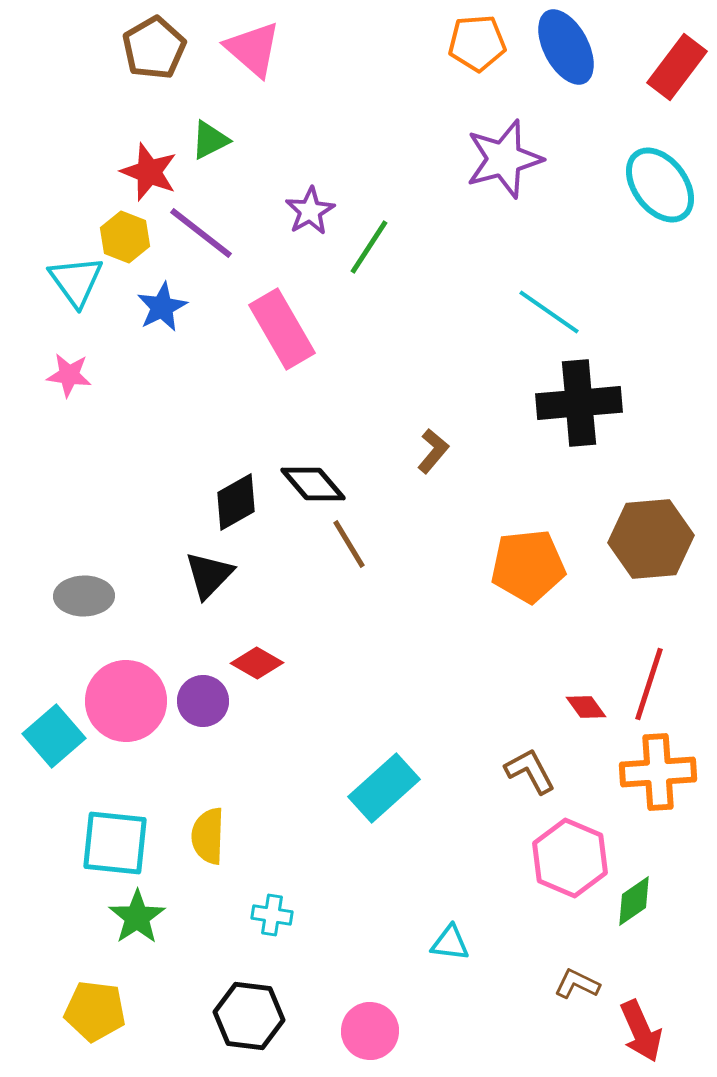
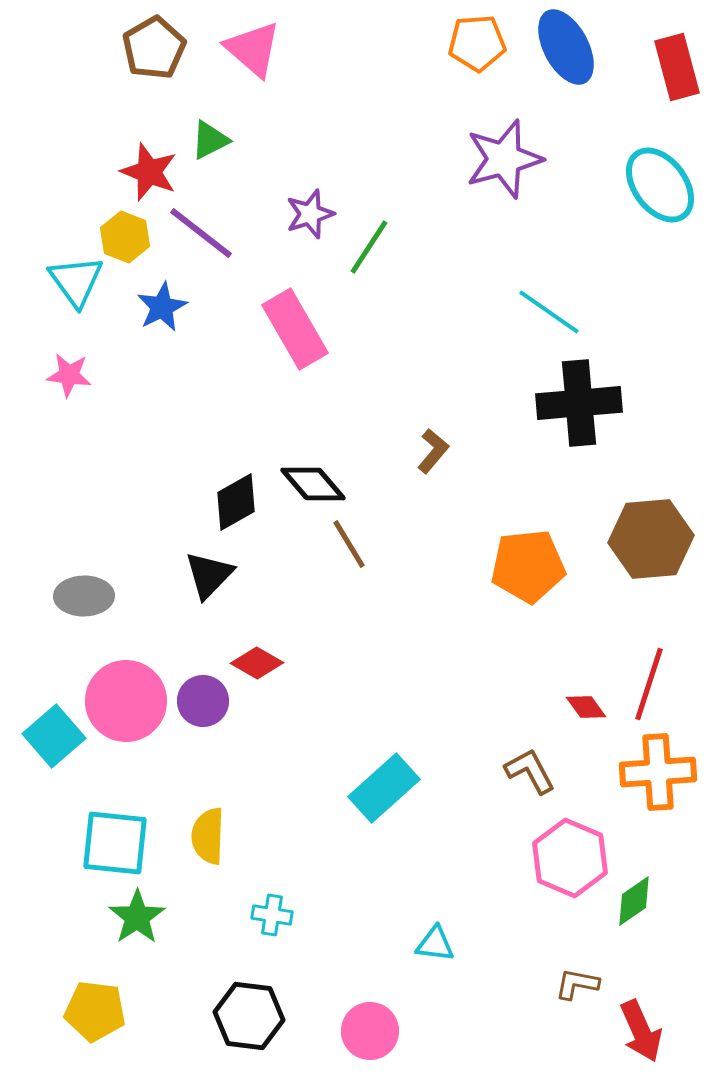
red rectangle at (677, 67): rotated 52 degrees counterclockwise
purple star at (310, 211): moved 3 px down; rotated 12 degrees clockwise
pink rectangle at (282, 329): moved 13 px right
cyan triangle at (450, 943): moved 15 px left, 1 px down
brown L-shape at (577, 984): rotated 15 degrees counterclockwise
